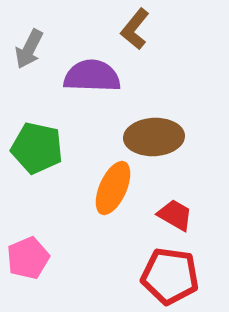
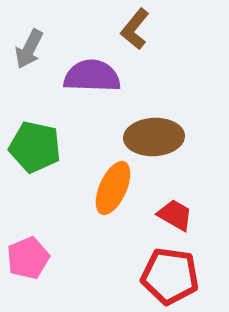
green pentagon: moved 2 px left, 1 px up
